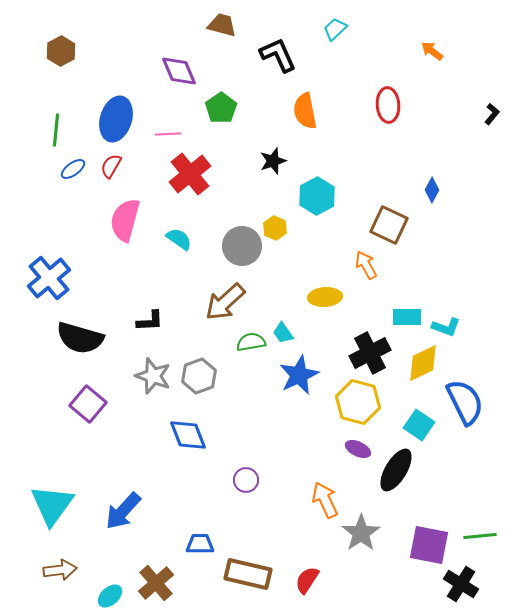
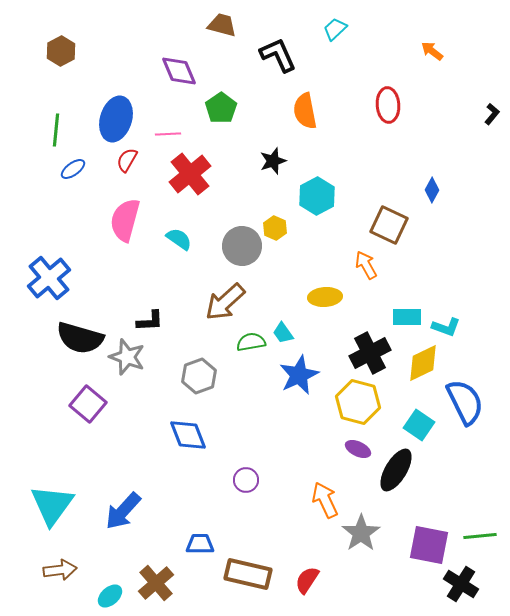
red semicircle at (111, 166): moved 16 px right, 6 px up
gray star at (153, 376): moved 26 px left, 19 px up
